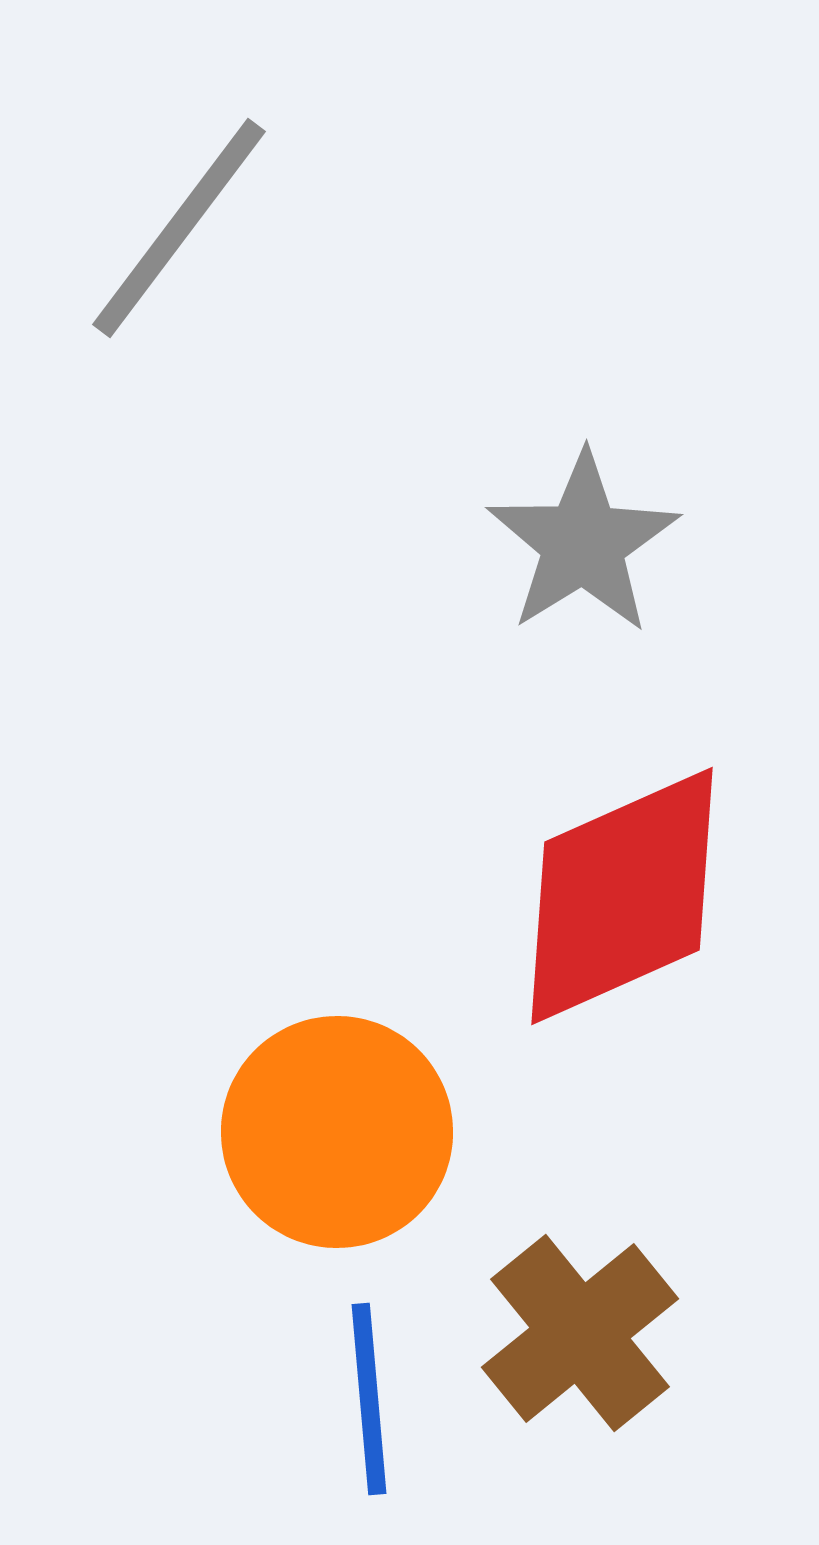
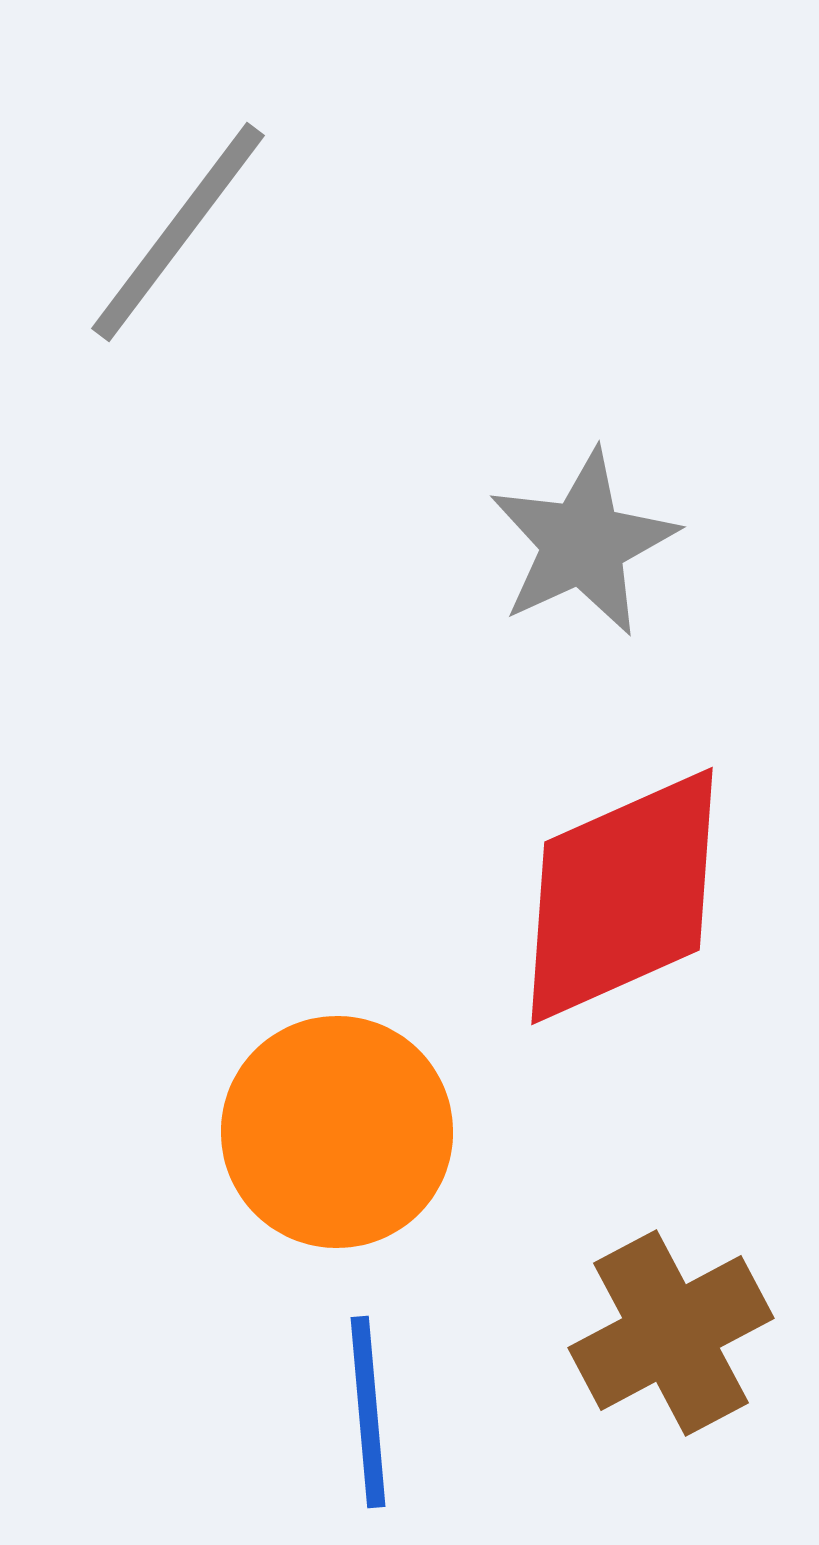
gray line: moved 1 px left, 4 px down
gray star: rotated 7 degrees clockwise
brown cross: moved 91 px right; rotated 11 degrees clockwise
blue line: moved 1 px left, 13 px down
